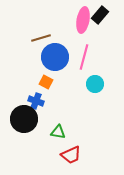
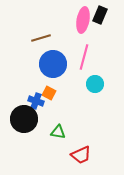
black rectangle: rotated 18 degrees counterclockwise
blue circle: moved 2 px left, 7 px down
orange square: moved 3 px right, 11 px down
red trapezoid: moved 10 px right
